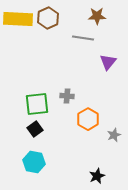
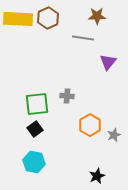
orange hexagon: moved 2 px right, 6 px down
